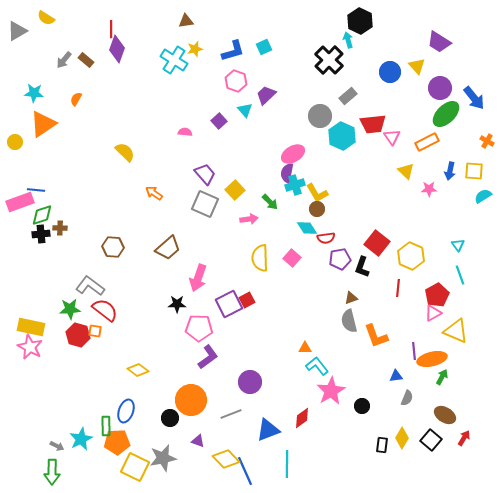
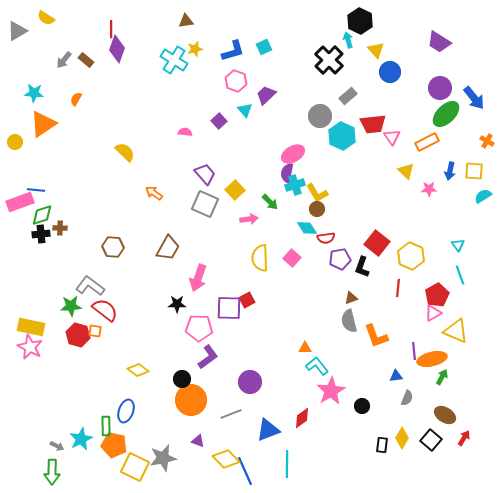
yellow triangle at (417, 66): moved 41 px left, 16 px up
brown trapezoid at (168, 248): rotated 20 degrees counterclockwise
purple square at (229, 304): moved 4 px down; rotated 28 degrees clockwise
green star at (70, 309): moved 1 px right, 3 px up
black circle at (170, 418): moved 12 px right, 39 px up
orange pentagon at (117, 442): moved 3 px left, 3 px down; rotated 15 degrees clockwise
